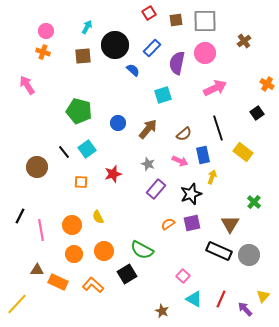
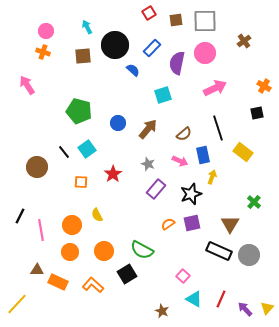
cyan arrow at (87, 27): rotated 56 degrees counterclockwise
orange cross at (267, 84): moved 3 px left, 2 px down
black square at (257, 113): rotated 24 degrees clockwise
red star at (113, 174): rotated 18 degrees counterclockwise
yellow semicircle at (98, 217): moved 1 px left, 2 px up
orange circle at (74, 254): moved 4 px left, 2 px up
yellow triangle at (263, 296): moved 4 px right, 12 px down
